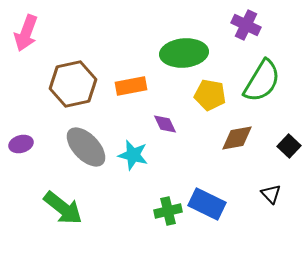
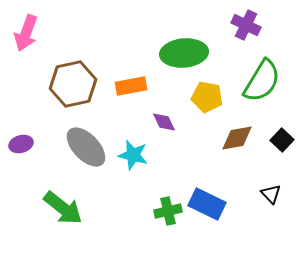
yellow pentagon: moved 3 px left, 2 px down
purple diamond: moved 1 px left, 2 px up
black square: moved 7 px left, 6 px up
